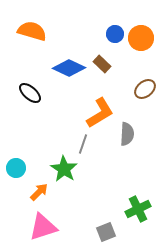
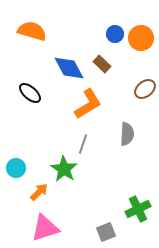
blue diamond: rotated 36 degrees clockwise
orange L-shape: moved 12 px left, 9 px up
pink triangle: moved 2 px right, 1 px down
